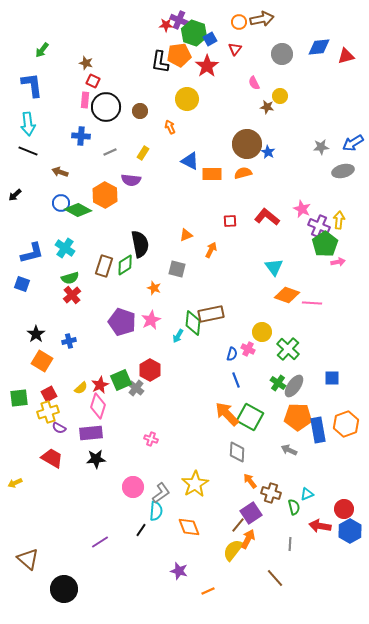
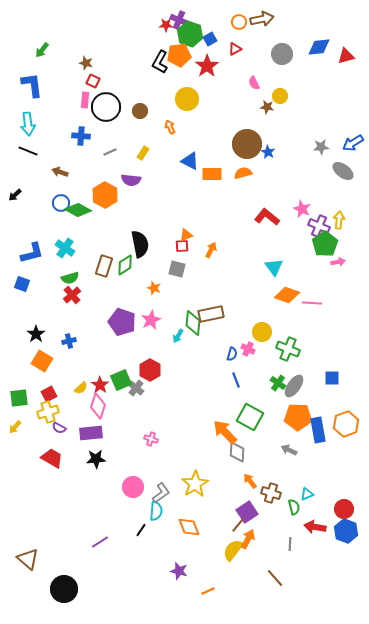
green hexagon at (194, 33): moved 4 px left, 1 px down
red triangle at (235, 49): rotated 24 degrees clockwise
black L-shape at (160, 62): rotated 20 degrees clockwise
gray ellipse at (343, 171): rotated 50 degrees clockwise
red square at (230, 221): moved 48 px left, 25 px down
green cross at (288, 349): rotated 20 degrees counterclockwise
red star at (100, 385): rotated 12 degrees counterclockwise
orange arrow at (227, 414): moved 2 px left, 18 px down
yellow arrow at (15, 483): moved 56 px up; rotated 24 degrees counterclockwise
purple square at (251, 513): moved 4 px left, 1 px up
red arrow at (320, 526): moved 5 px left, 1 px down
blue hexagon at (350, 531): moved 4 px left; rotated 10 degrees counterclockwise
